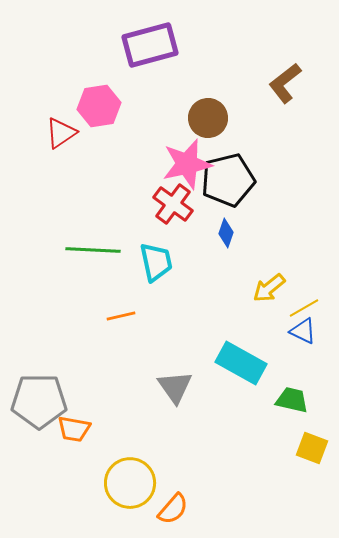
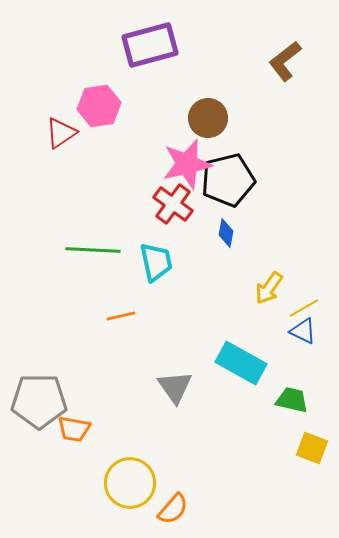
brown L-shape: moved 22 px up
blue diamond: rotated 8 degrees counterclockwise
yellow arrow: rotated 16 degrees counterclockwise
